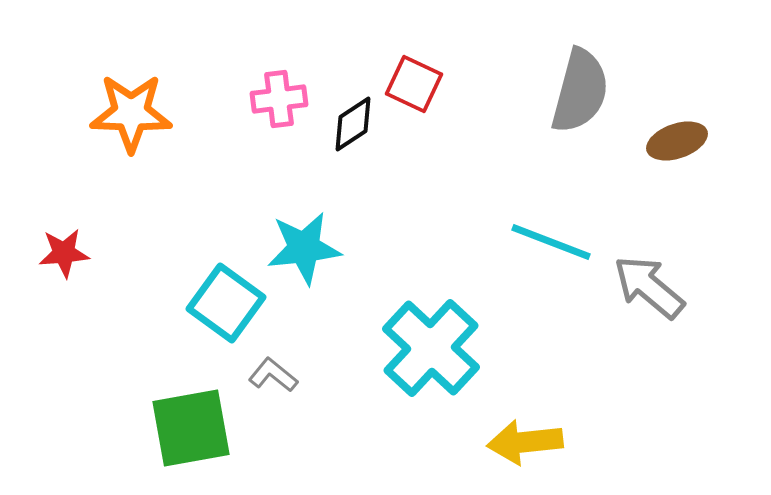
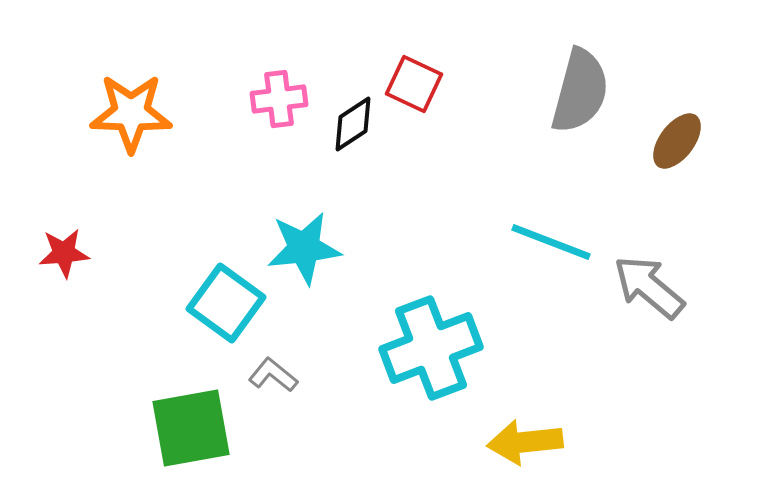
brown ellipse: rotated 34 degrees counterclockwise
cyan cross: rotated 26 degrees clockwise
